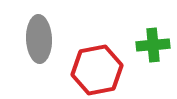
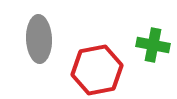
green cross: rotated 16 degrees clockwise
